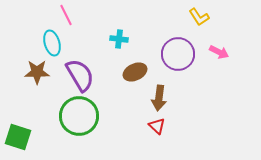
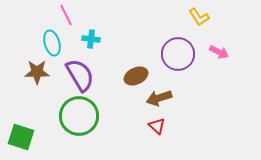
cyan cross: moved 28 px left
brown ellipse: moved 1 px right, 4 px down
brown arrow: rotated 65 degrees clockwise
green square: moved 3 px right
